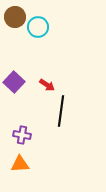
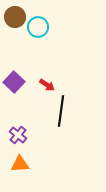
purple cross: moved 4 px left; rotated 30 degrees clockwise
